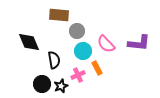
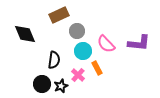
brown rectangle: rotated 30 degrees counterclockwise
black diamond: moved 4 px left, 8 px up
black semicircle: rotated 18 degrees clockwise
pink cross: rotated 24 degrees counterclockwise
